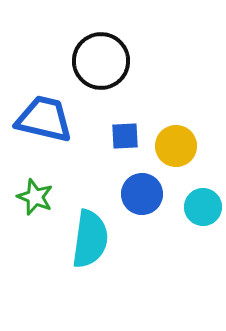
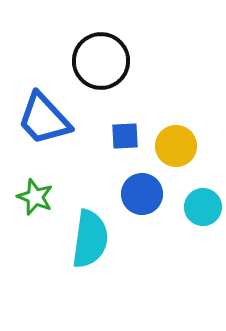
blue trapezoid: rotated 146 degrees counterclockwise
